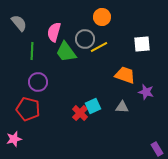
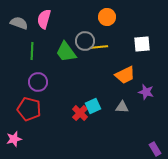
orange circle: moved 5 px right
gray semicircle: rotated 30 degrees counterclockwise
pink semicircle: moved 10 px left, 13 px up
gray circle: moved 2 px down
yellow line: rotated 24 degrees clockwise
orange trapezoid: rotated 135 degrees clockwise
red pentagon: moved 1 px right
purple rectangle: moved 2 px left
